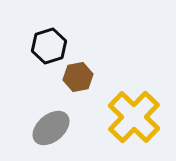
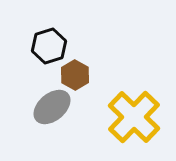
brown hexagon: moved 3 px left, 2 px up; rotated 20 degrees counterclockwise
gray ellipse: moved 1 px right, 21 px up
